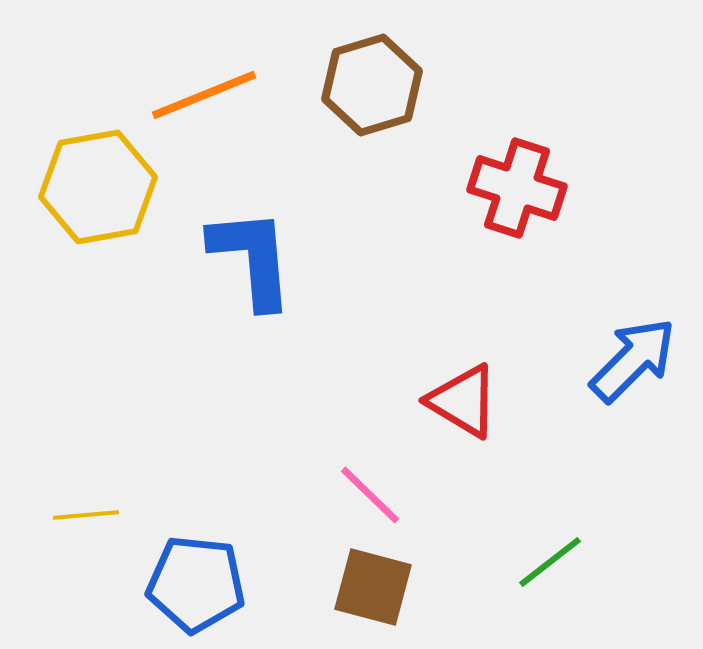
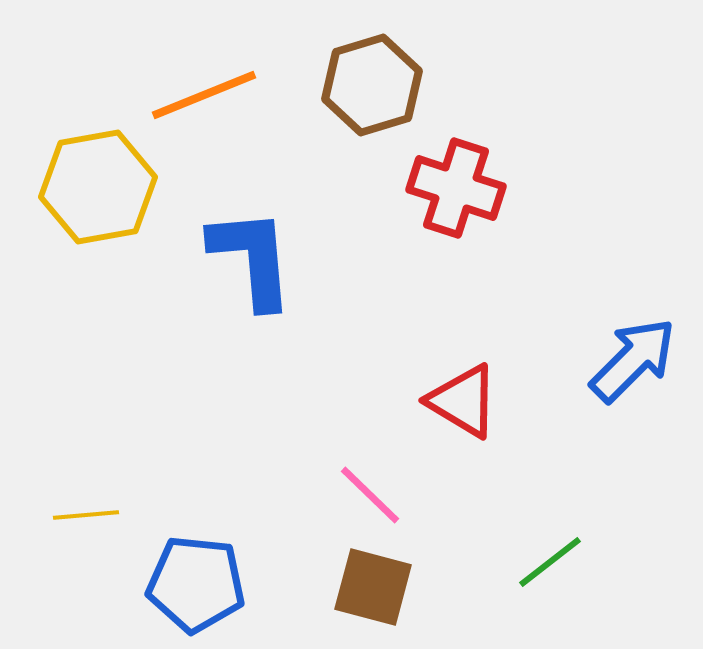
red cross: moved 61 px left
